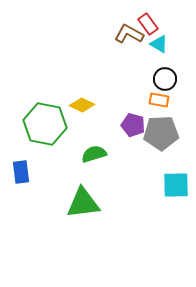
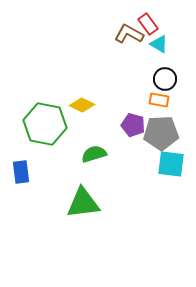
cyan square: moved 5 px left, 21 px up; rotated 8 degrees clockwise
